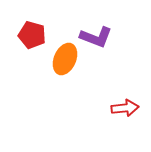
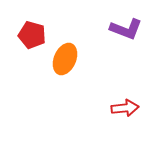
purple L-shape: moved 30 px right, 8 px up
